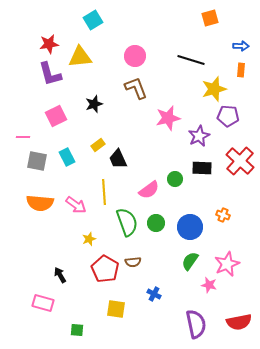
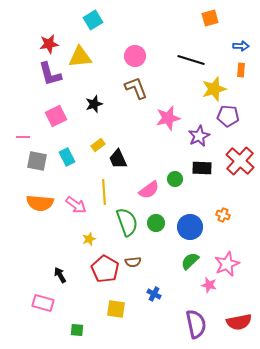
green semicircle at (190, 261): rotated 12 degrees clockwise
